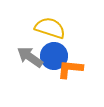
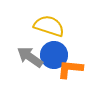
yellow semicircle: moved 1 px left, 2 px up
blue circle: moved 1 px up
